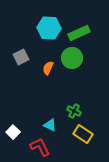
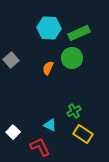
gray square: moved 10 px left, 3 px down; rotated 14 degrees counterclockwise
green cross: rotated 32 degrees clockwise
